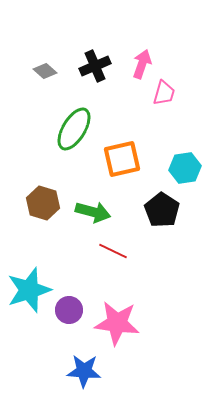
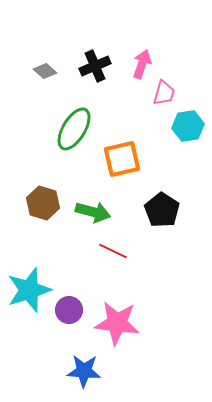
cyan hexagon: moved 3 px right, 42 px up
